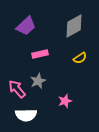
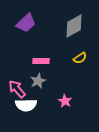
purple trapezoid: moved 3 px up
pink rectangle: moved 1 px right, 7 px down; rotated 14 degrees clockwise
pink star: rotated 24 degrees counterclockwise
white semicircle: moved 10 px up
